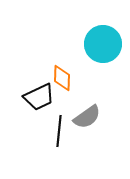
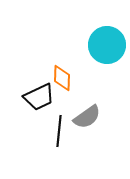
cyan circle: moved 4 px right, 1 px down
